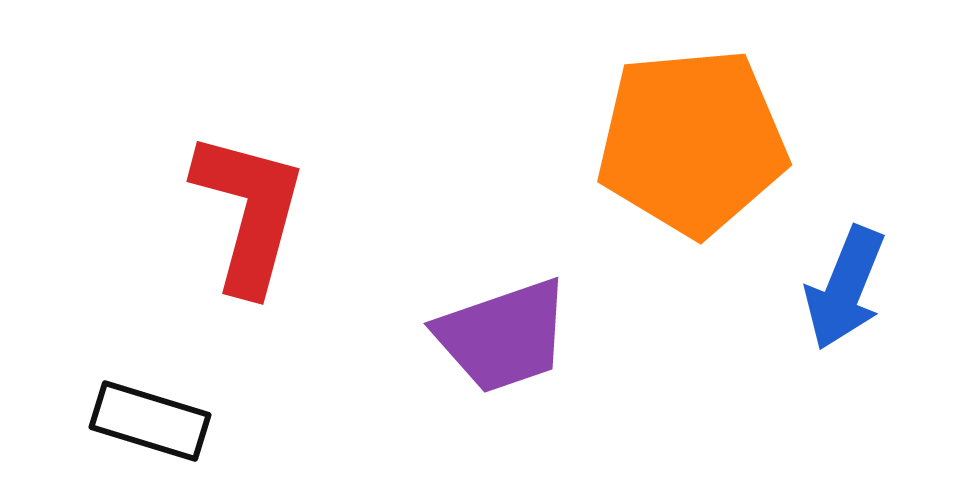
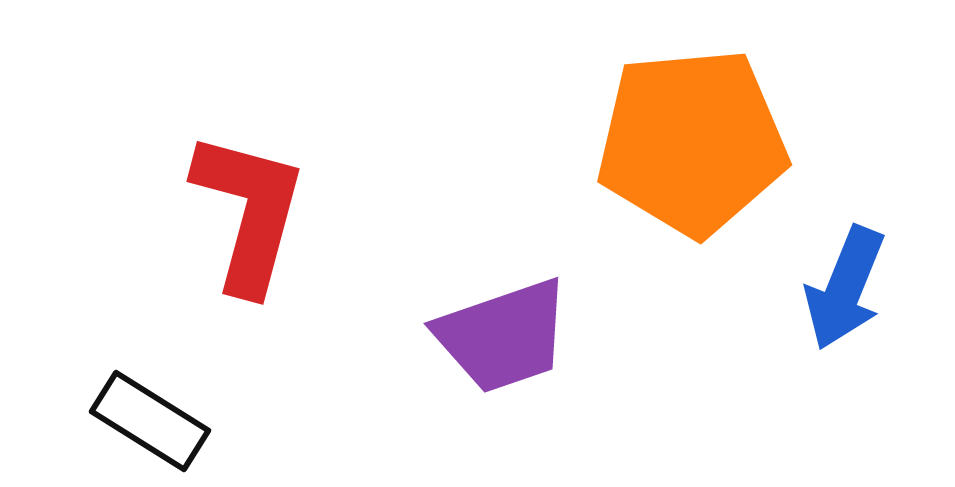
black rectangle: rotated 15 degrees clockwise
